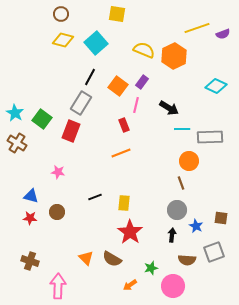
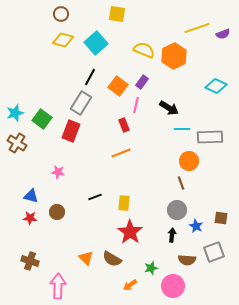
cyan star at (15, 113): rotated 24 degrees clockwise
